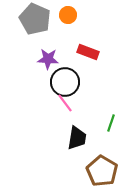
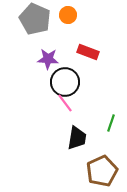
brown pentagon: rotated 16 degrees clockwise
